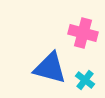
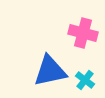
blue triangle: moved 3 px down; rotated 27 degrees counterclockwise
